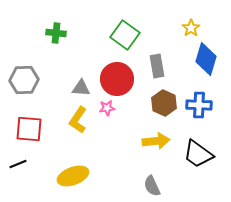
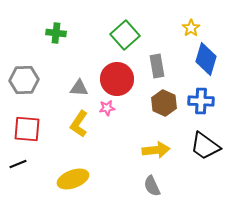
green square: rotated 12 degrees clockwise
gray triangle: moved 2 px left
blue cross: moved 2 px right, 4 px up
yellow L-shape: moved 1 px right, 4 px down
red square: moved 2 px left
yellow arrow: moved 9 px down
black trapezoid: moved 7 px right, 8 px up
yellow ellipse: moved 3 px down
